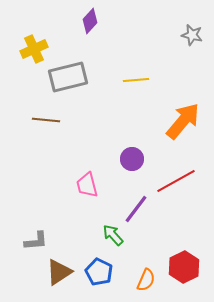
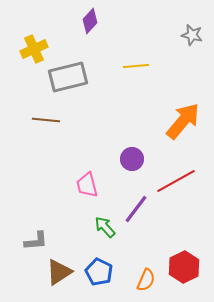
yellow line: moved 14 px up
green arrow: moved 8 px left, 8 px up
